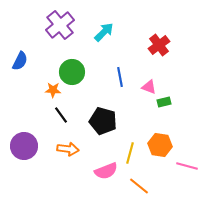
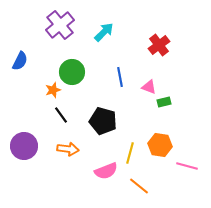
orange star: rotated 21 degrees counterclockwise
